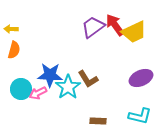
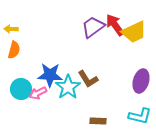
purple ellipse: moved 3 px down; rotated 50 degrees counterclockwise
